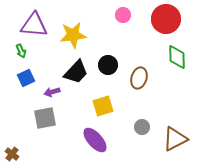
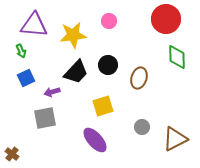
pink circle: moved 14 px left, 6 px down
